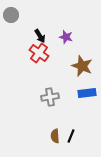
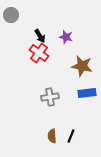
brown star: rotated 10 degrees counterclockwise
brown semicircle: moved 3 px left
